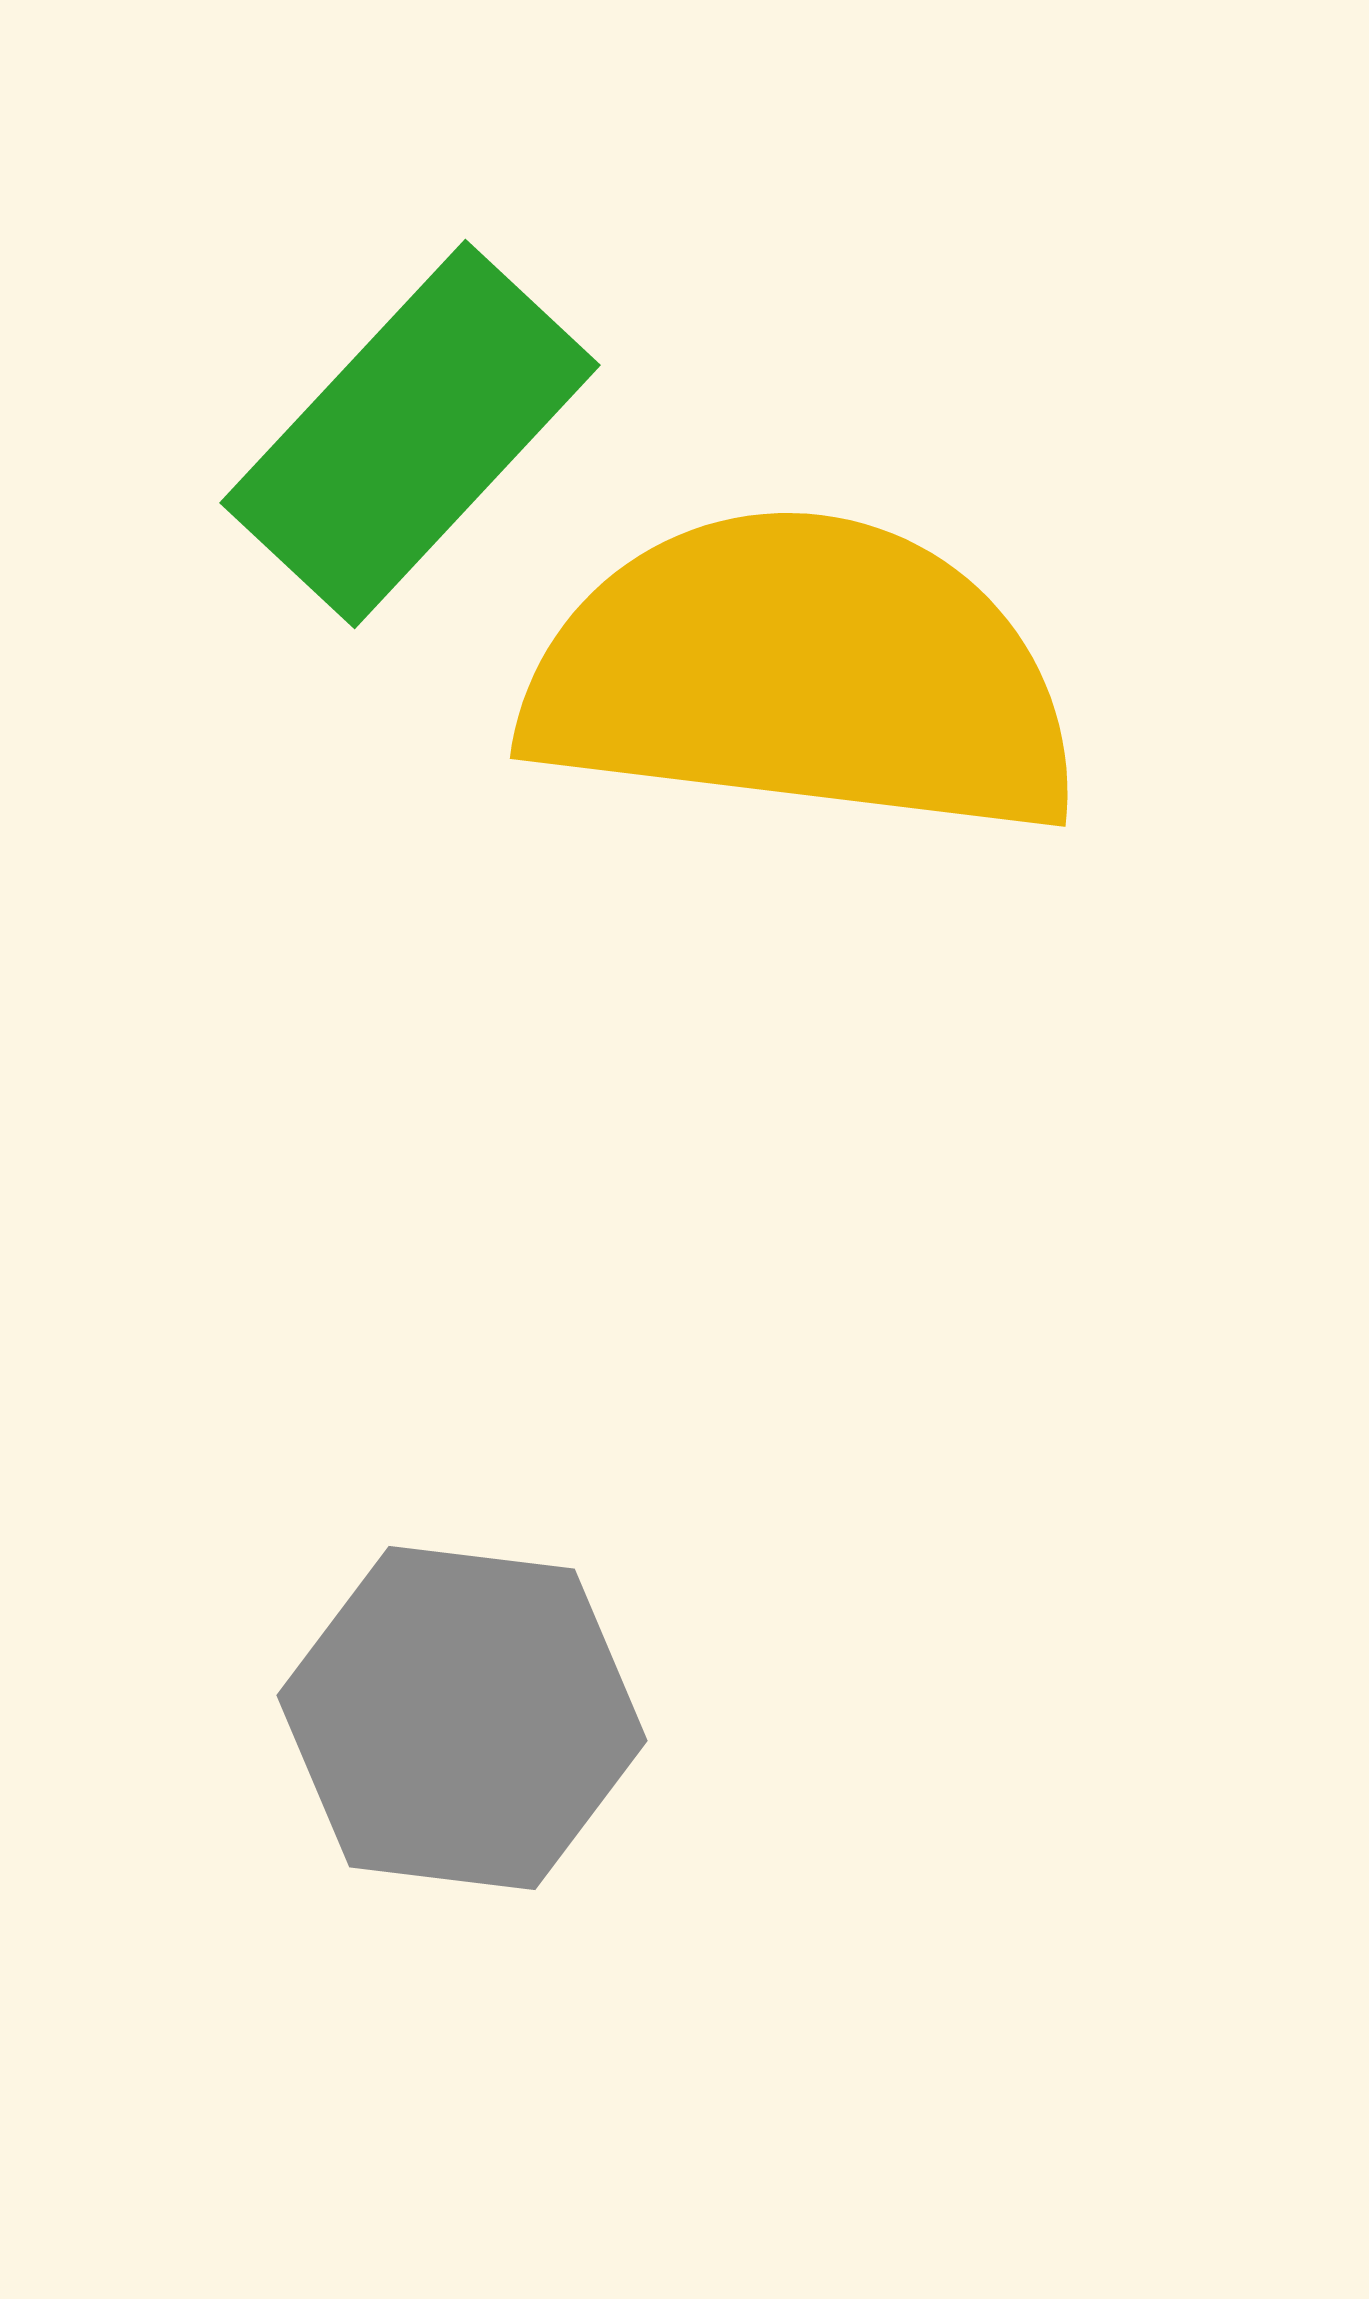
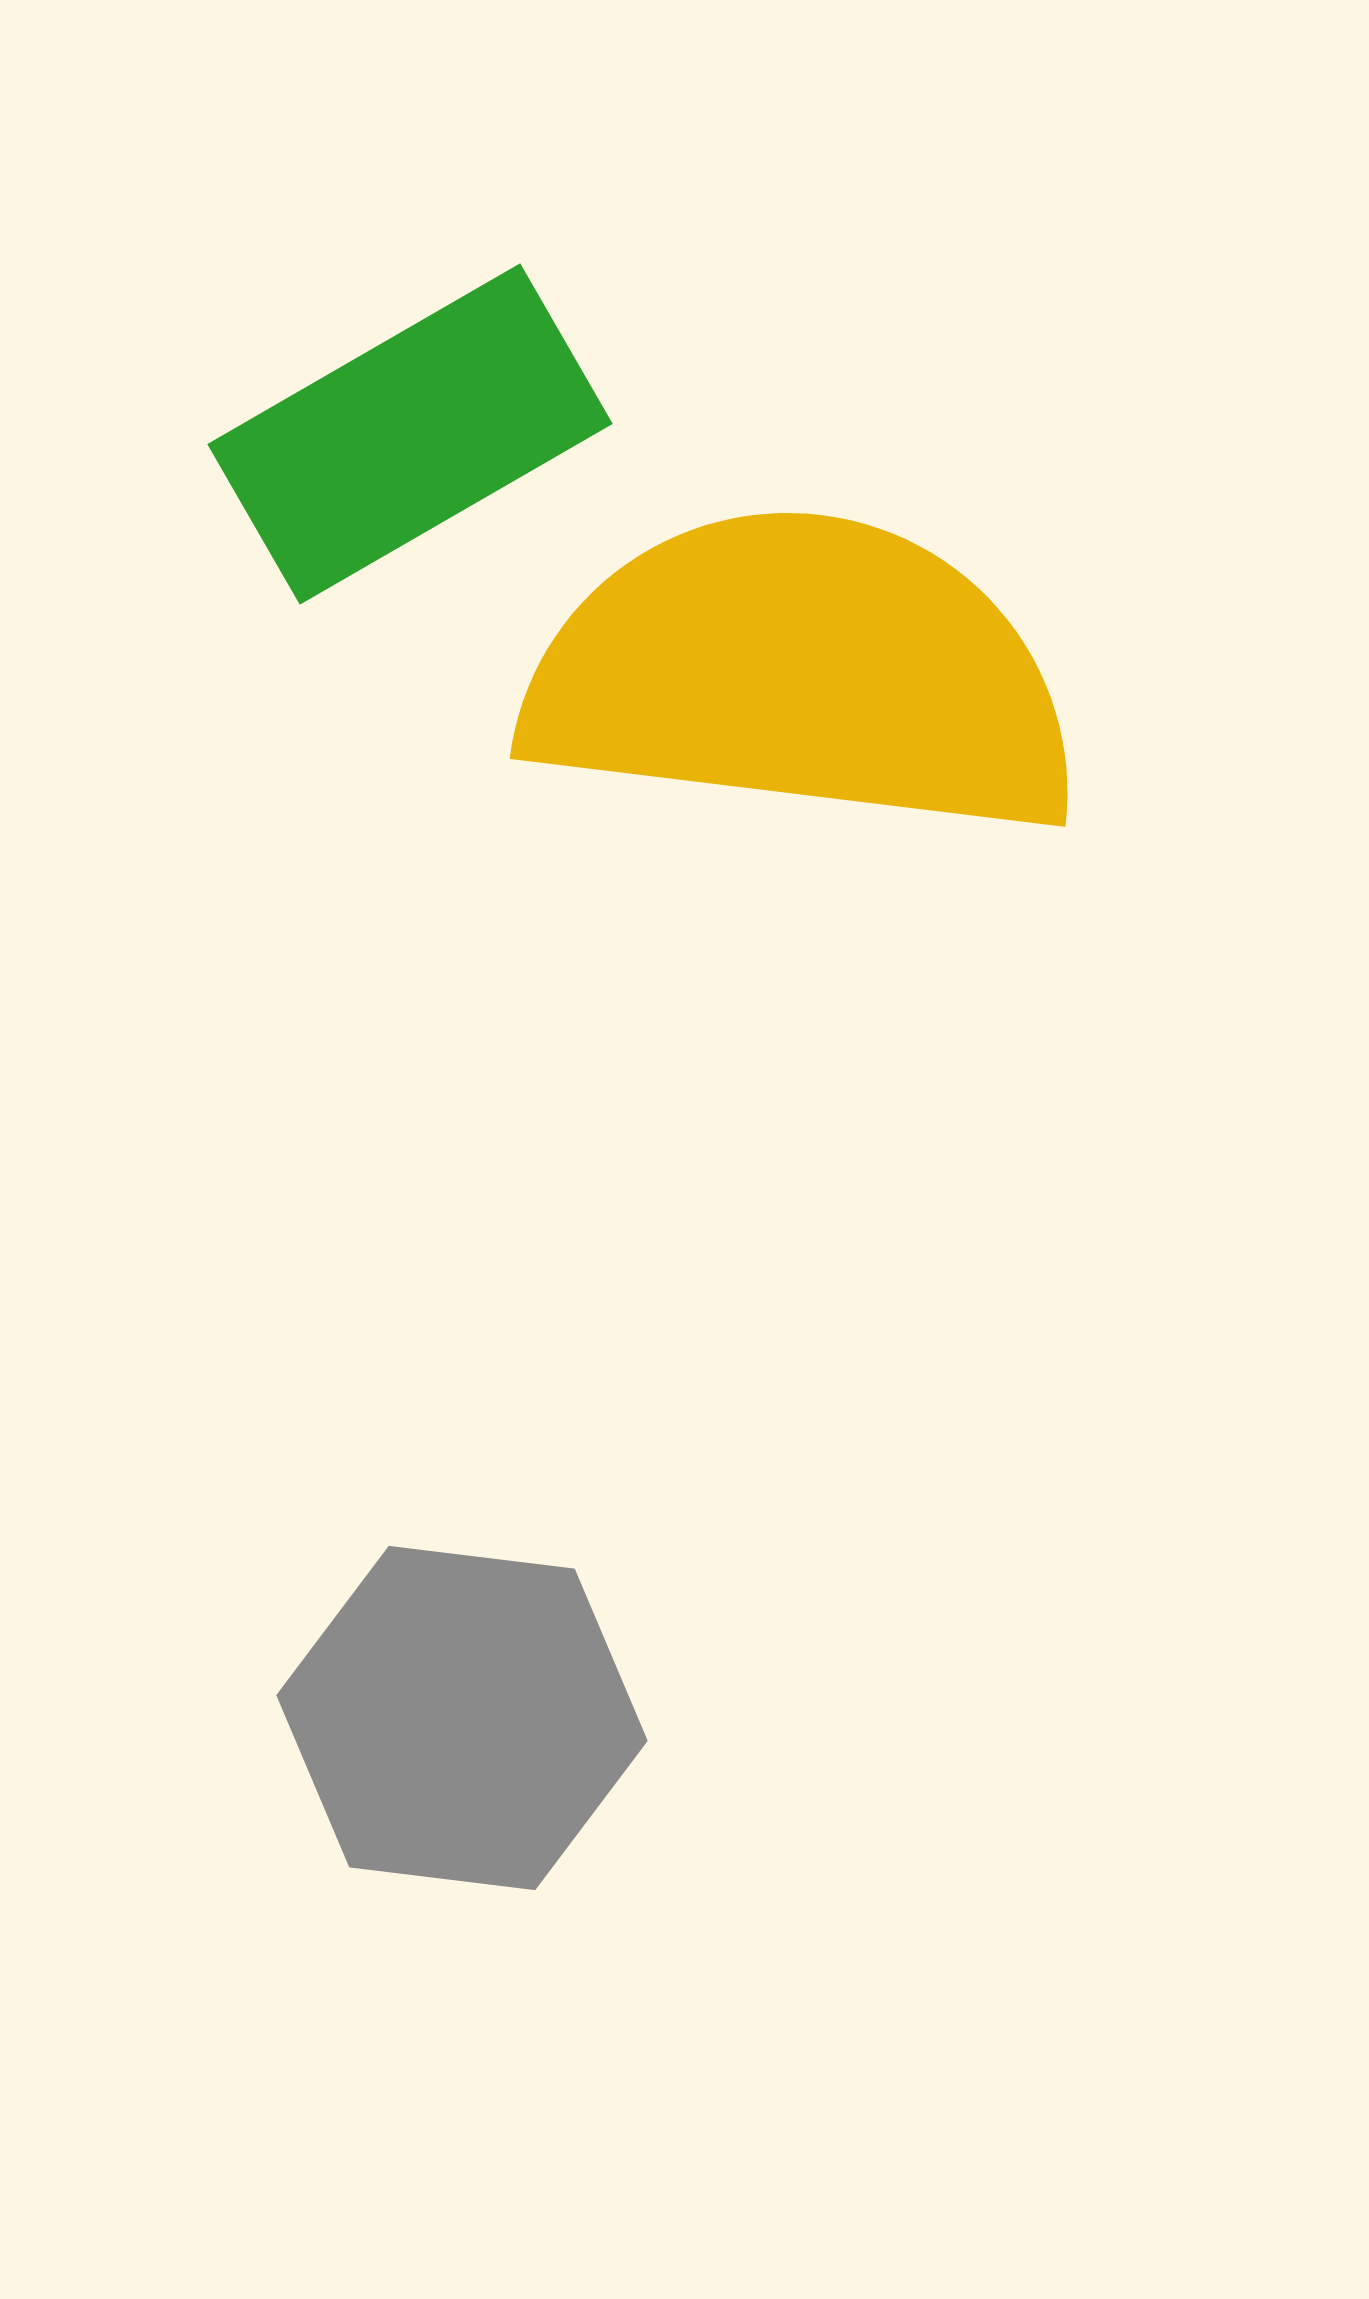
green rectangle: rotated 17 degrees clockwise
